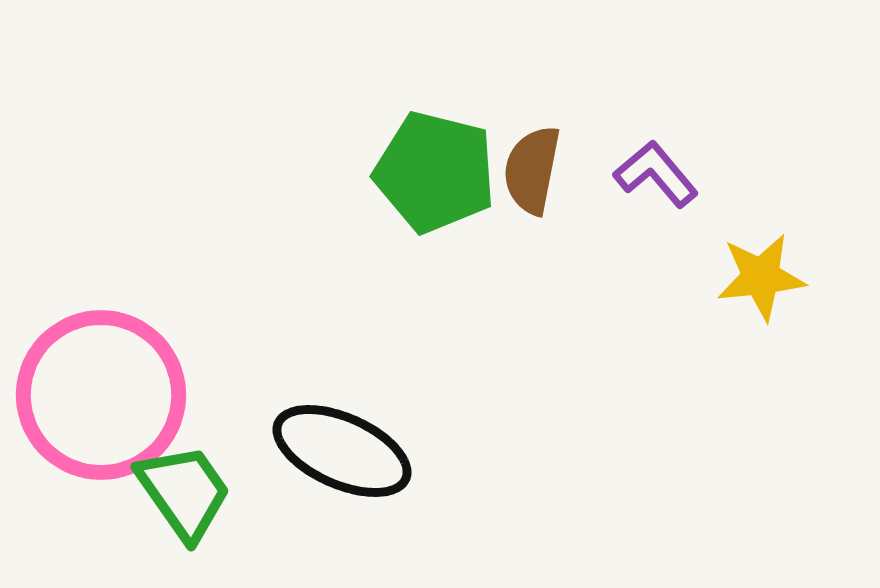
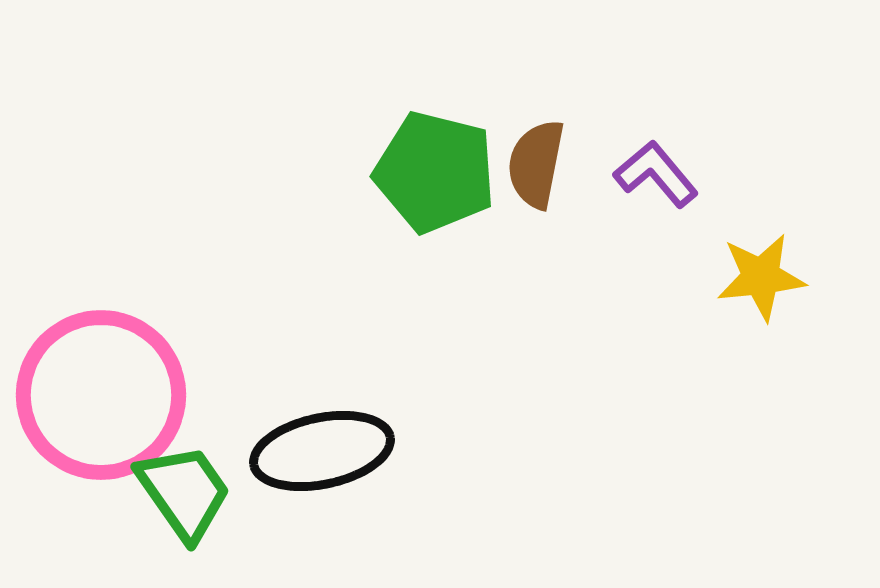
brown semicircle: moved 4 px right, 6 px up
black ellipse: moved 20 px left; rotated 36 degrees counterclockwise
